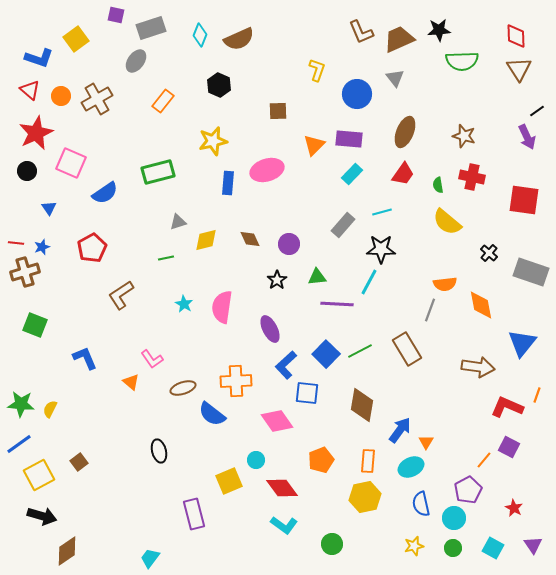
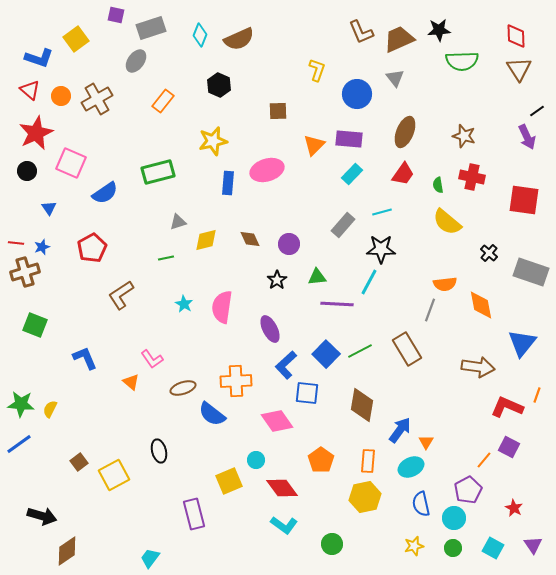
orange pentagon at (321, 460): rotated 15 degrees counterclockwise
yellow square at (39, 475): moved 75 px right
